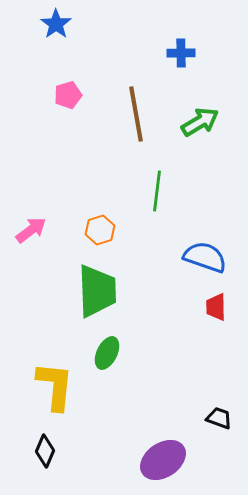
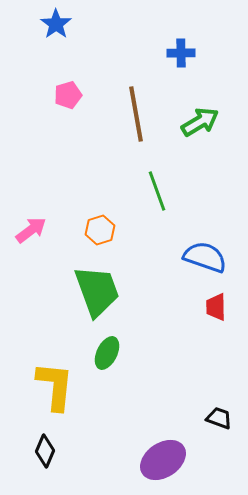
green line: rotated 27 degrees counterclockwise
green trapezoid: rotated 18 degrees counterclockwise
